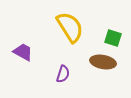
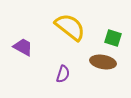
yellow semicircle: rotated 20 degrees counterclockwise
purple trapezoid: moved 5 px up
